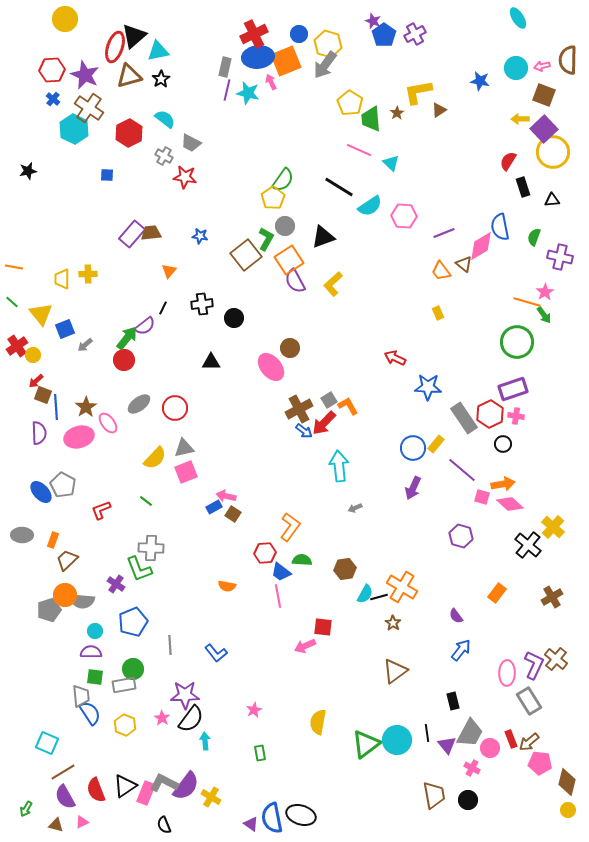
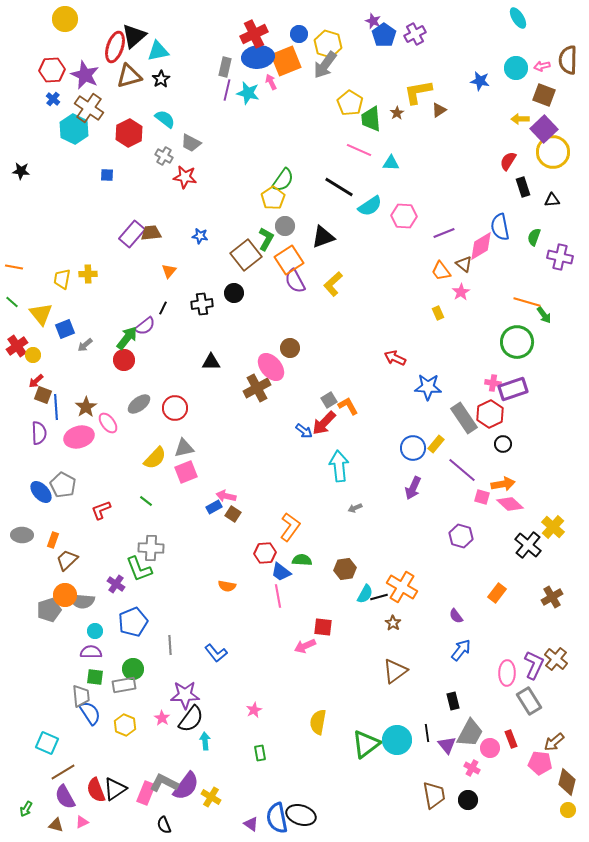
cyan triangle at (391, 163): rotated 42 degrees counterclockwise
black star at (28, 171): moved 7 px left; rotated 18 degrees clockwise
yellow trapezoid at (62, 279): rotated 10 degrees clockwise
pink star at (545, 292): moved 84 px left
black circle at (234, 318): moved 25 px up
brown cross at (299, 409): moved 42 px left, 21 px up
pink cross at (516, 416): moved 23 px left, 33 px up
brown arrow at (529, 742): moved 25 px right
black triangle at (125, 786): moved 10 px left, 3 px down
blue semicircle at (272, 818): moved 5 px right
